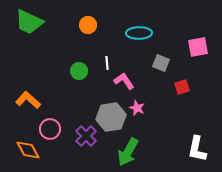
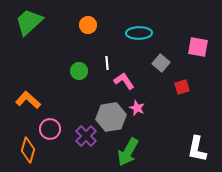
green trapezoid: rotated 112 degrees clockwise
pink square: rotated 20 degrees clockwise
gray square: rotated 18 degrees clockwise
orange diamond: rotated 45 degrees clockwise
